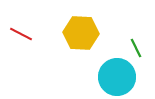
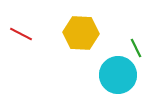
cyan circle: moved 1 px right, 2 px up
